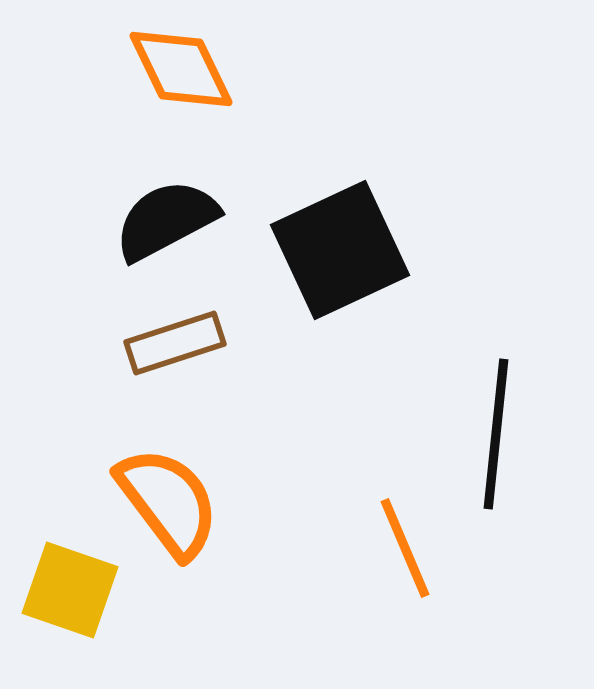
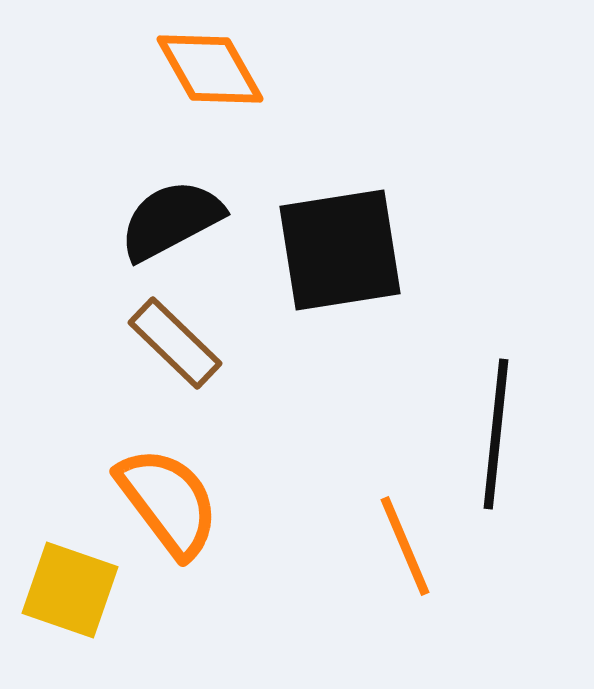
orange diamond: moved 29 px right; rotated 4 degrees counterclockwise
black semicircle: moved 5 px right
black square: rotated 16 degrees clockwise
brown rectangle: rotated 62 degrees clockwise
orange line: moved 2 px up
